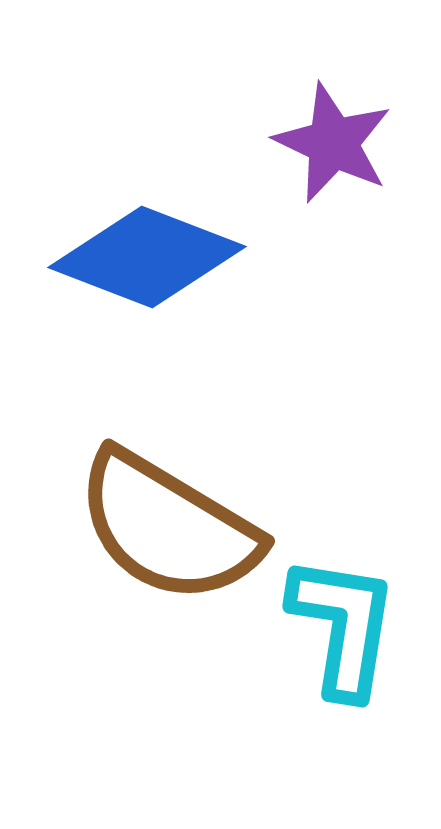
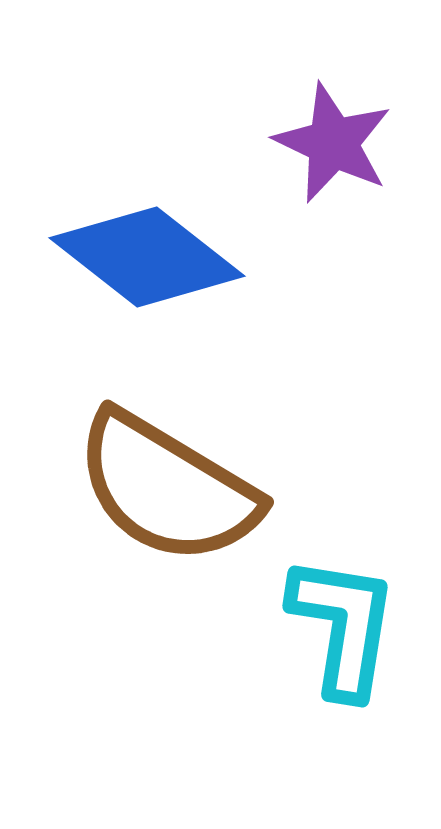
blue diamond: rotated 17 degrees clockwise
brown semicircle: moved 1 px left, 39 px up
